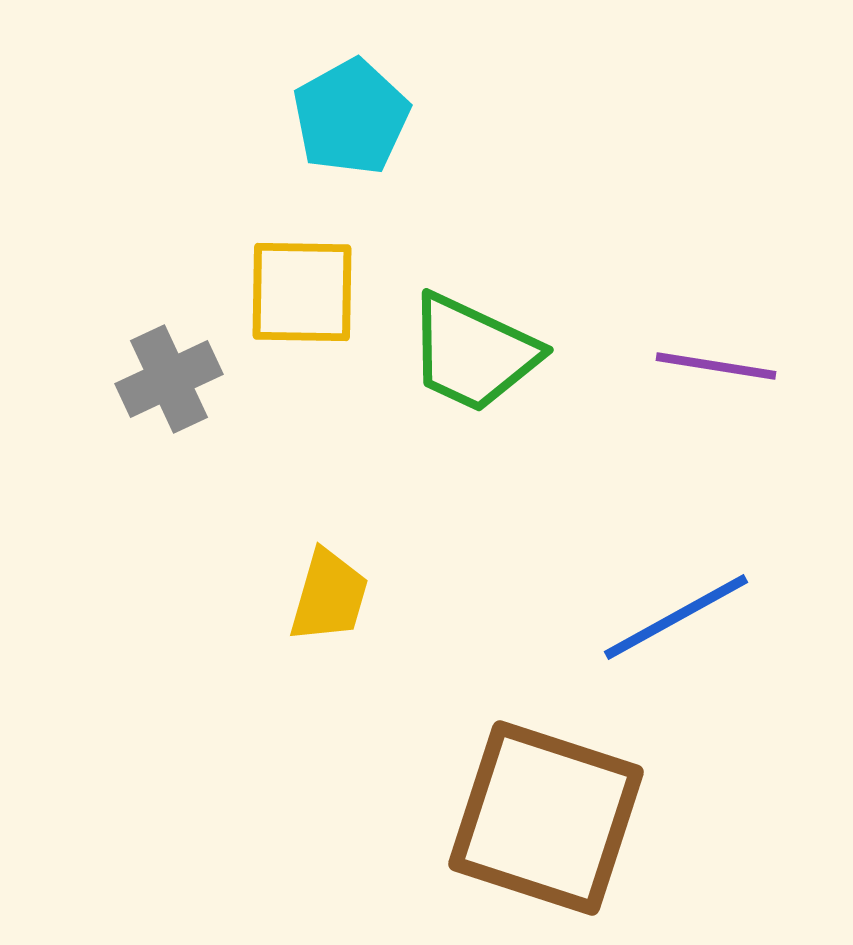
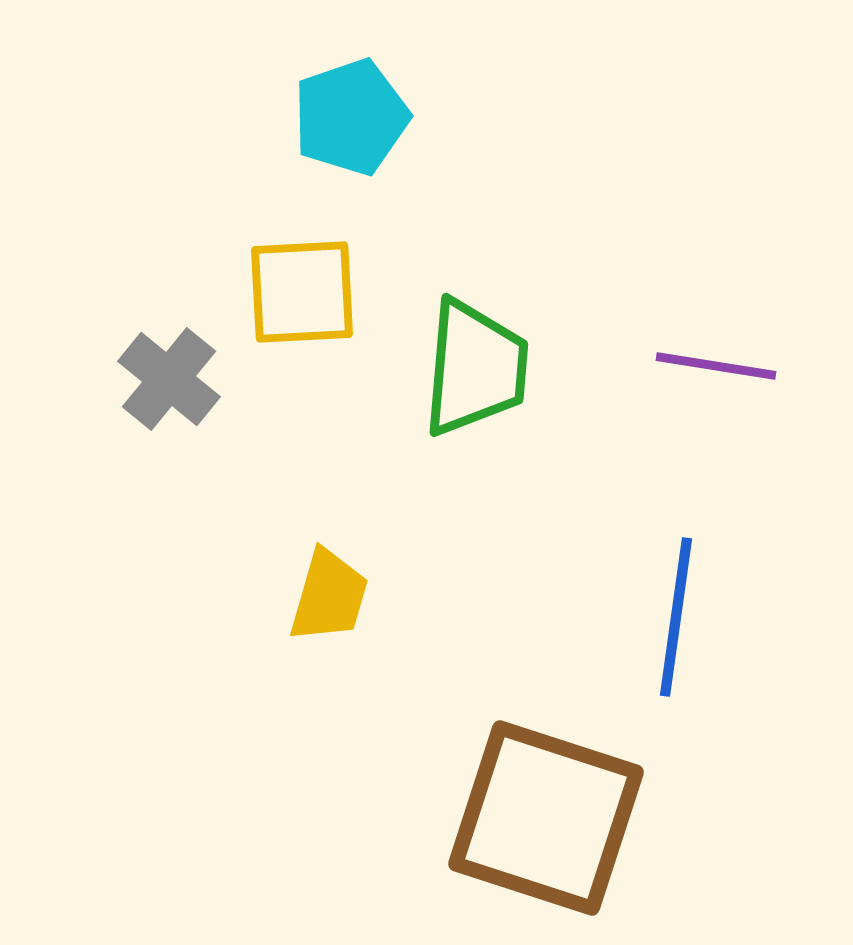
cyan pentagon: rotated 10 degrees clockwise
yellow square: rotated 4 degrees counterclockwise
green trapezoid: moved 2 px right, 15 px down; rotated 110 degrees counterclockwise
gray cross: rotated 26 degrees counterclockwise
blue line: rotated 53 degrees counterclockwise
